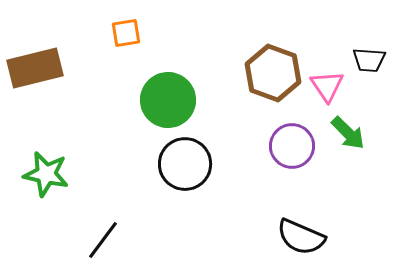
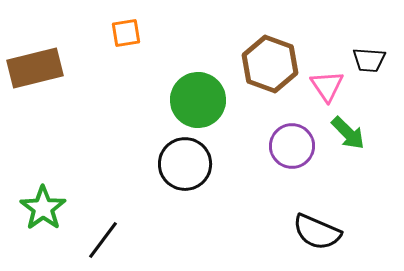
brown hexagon: moved 3 px left, 9 px up
green circle: moved 30 px right
green star: moved 3 px left, 34 px down; rotated 24 degrees clockwise
black semicircle: moved 16 px right, 5 px up
